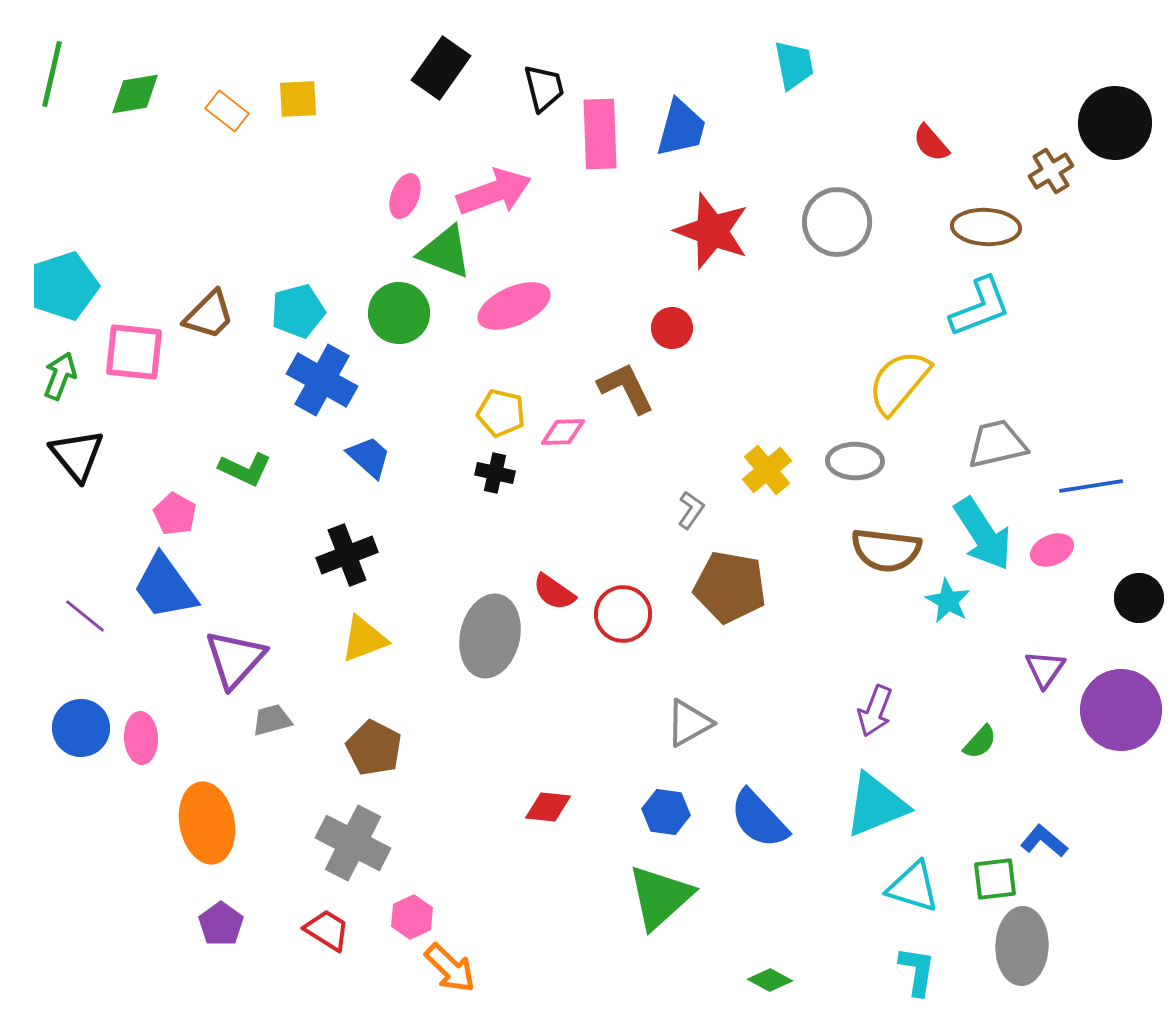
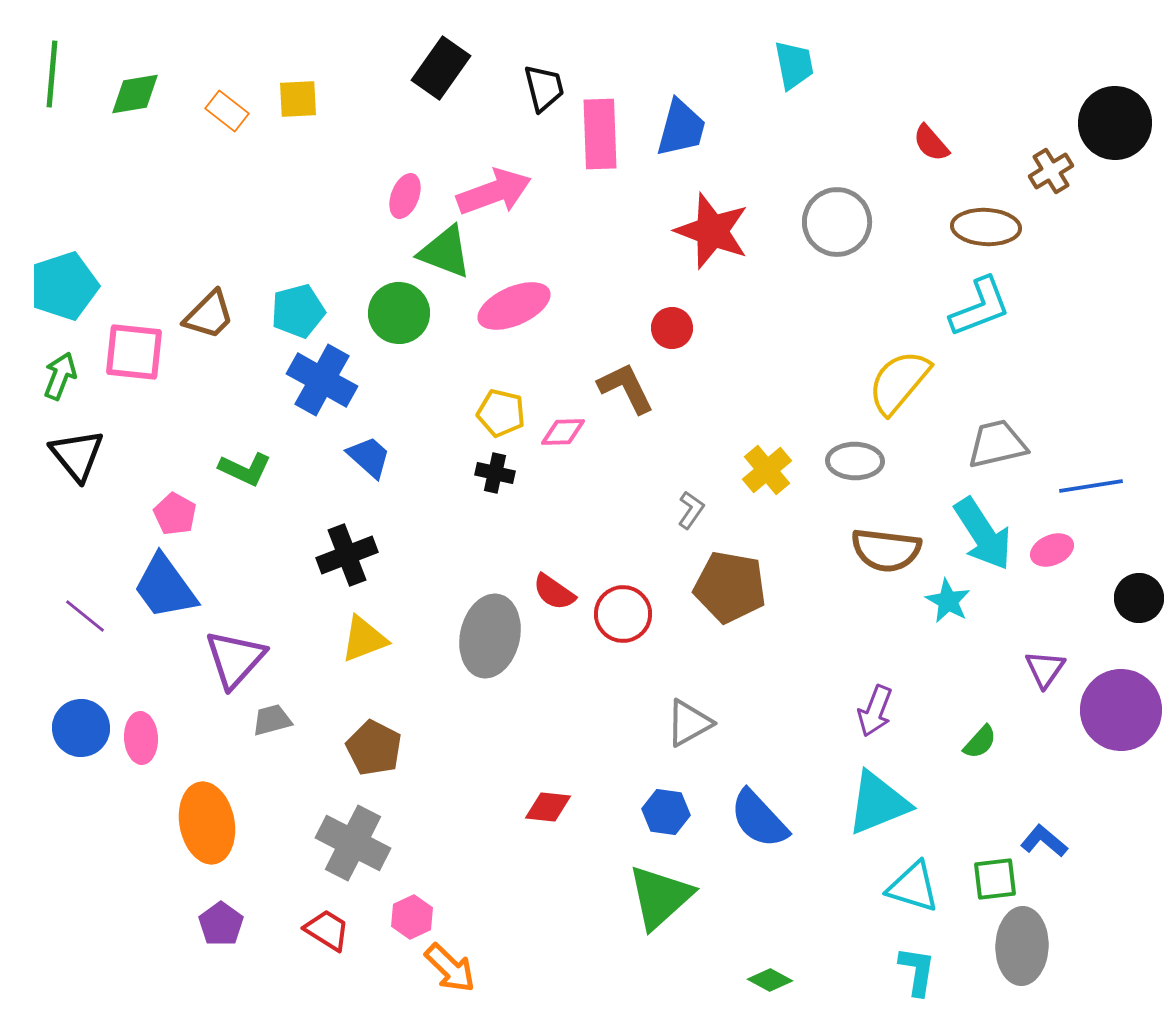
green line at (52, 74): rotated 8 degrees counterclockwise
cyan triangle at (876, 805): moved 2 px right, 2 px up
